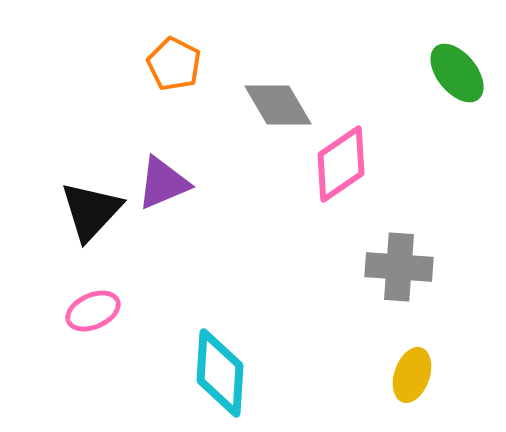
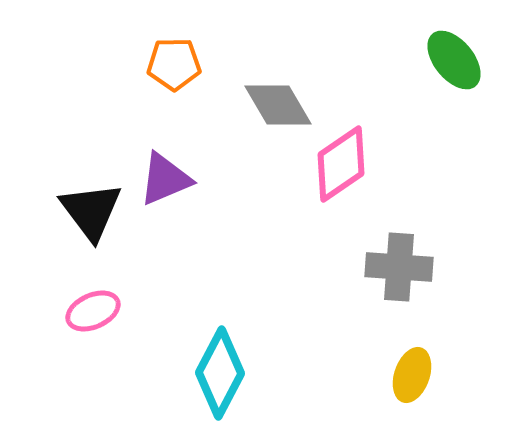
orange pentagon: rotated 28 degrees counterclockwise
green ellipse: moved 3 px left, 13 px up
purple triangle: moved 2 px right, 4 px up
black triangle: rotated 20 degrees counterclockwise
cyan diamond: rotated 24 degrees clockwise
